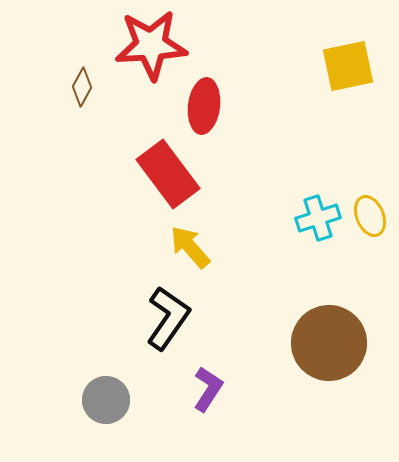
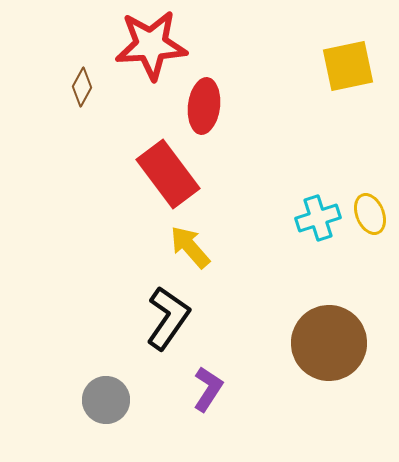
yellow ellipse: moved 2 px up
